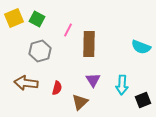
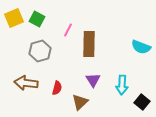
black square: moved 1 px left, 2 px down; rotated 28 degrees counterclockwise
